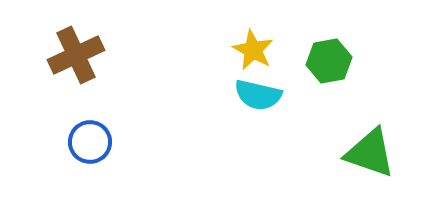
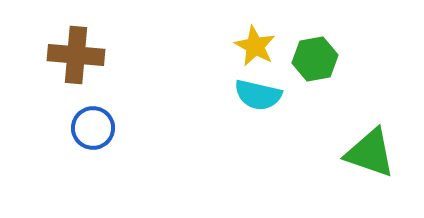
yellow star: moved 2 px right, 4 px up
brown cross: rotated 30 degrees clockwise
green hexagon: moved 14 px left, 2 px up
blue circle: moved 3 px right, 14 px up
